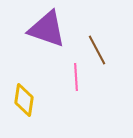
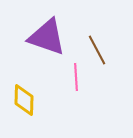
purple triangle: moved 8 px down
yellow diamond: rotated 8 degrees counterclockwise
